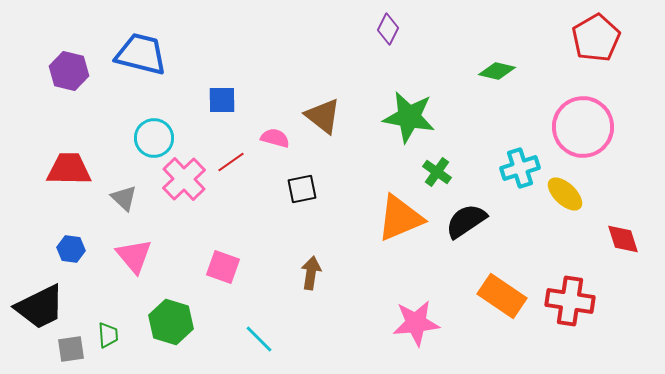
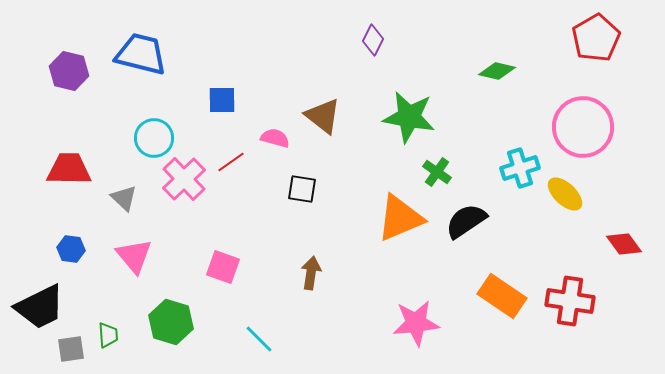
purple diamond: moved 15 px left, 11 px down
black square: rotated 20 degrees clockwise
red diamond: moved 1 px right, 5 px down; rotated 18 degrees counterclockwise
